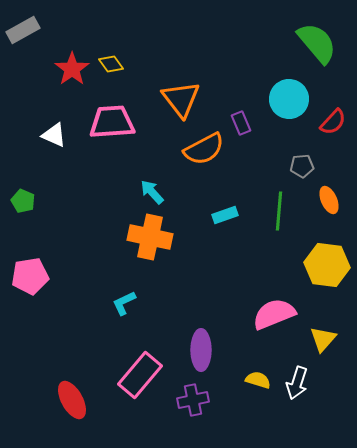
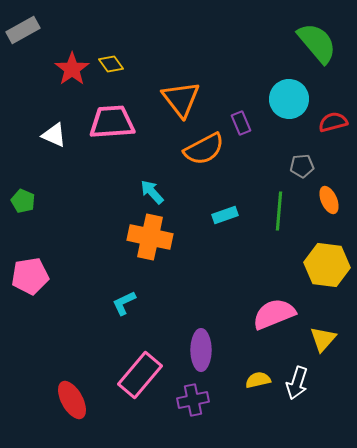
red semicircle: rotated 148 degrees counterclockwise
yellow semicircle: rotated 30 degrees counterclockwise
